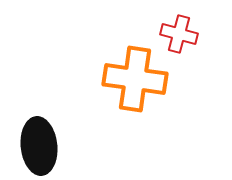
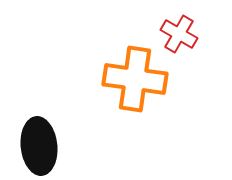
red cross: rotated 15 degrees clockwise
